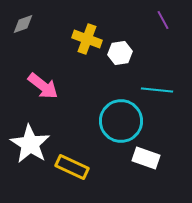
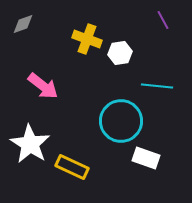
cyan line: moved 4 px up
